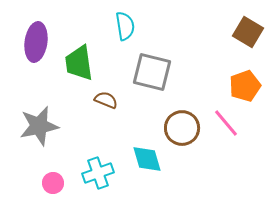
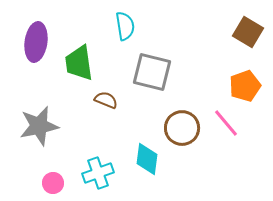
cyan diamond: rotated 24 degrees clockwise
